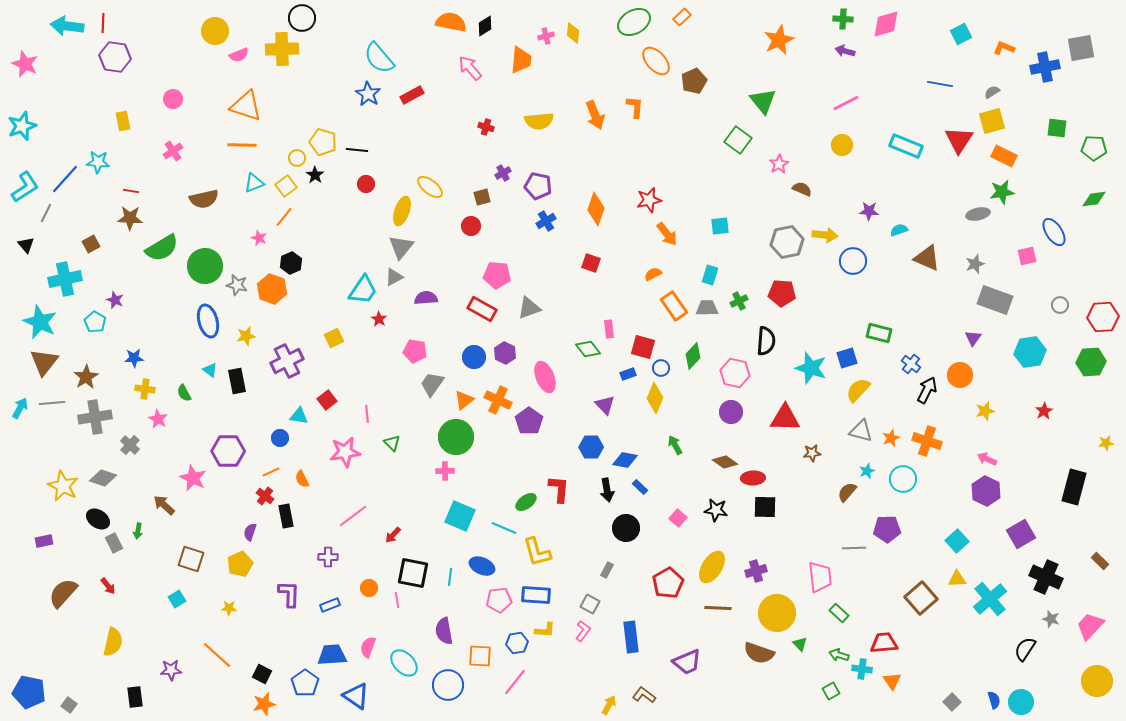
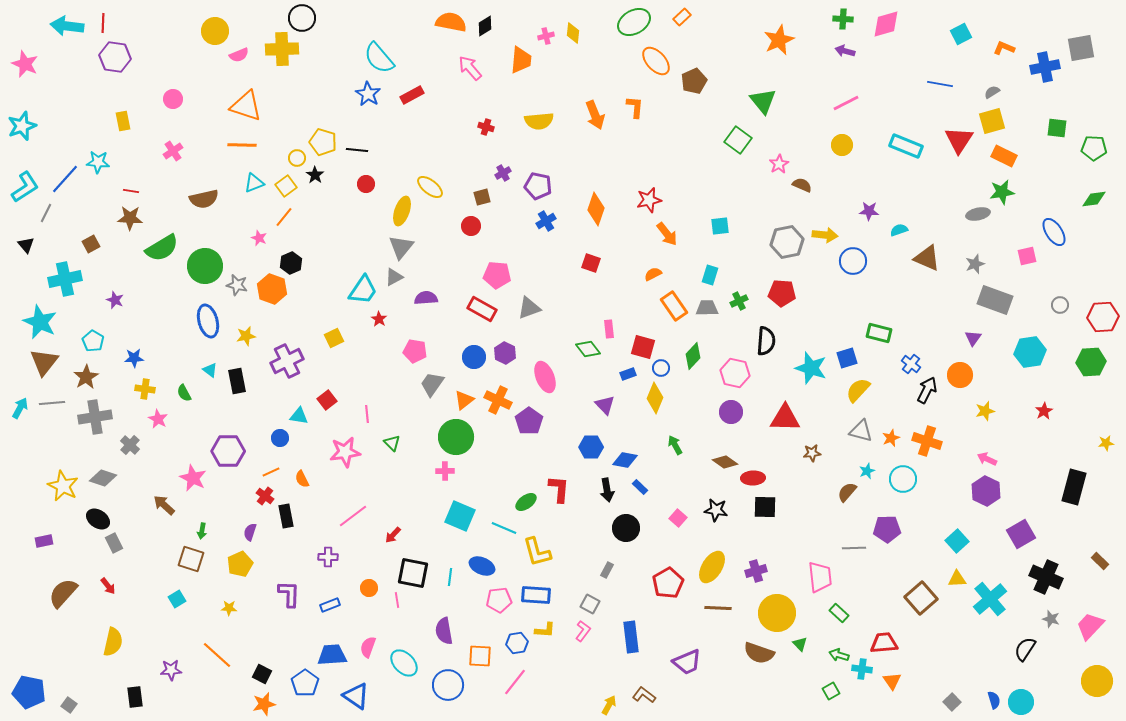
brown semicircle at (802, 189): moved 4 px up
cyan pentagon at (95, 322): moved 2 px left, 19 px down
green arrow at (138, 531): moved 64 px right
